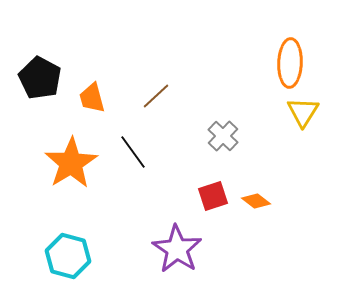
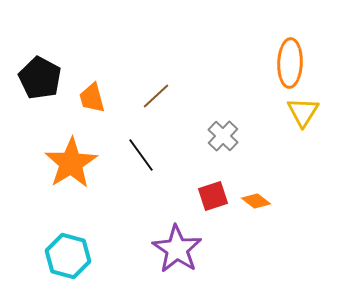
black line: moved 8 px right, 3 px down
